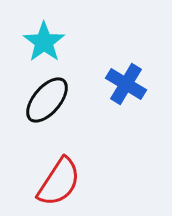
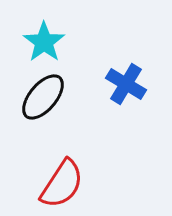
black ellipse: moved 4 px left, 3 px up
red semicircle: moved 3 px right, 2 px down
